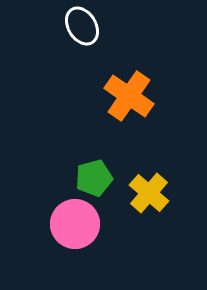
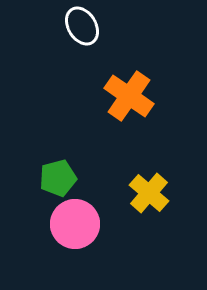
green pentagon: moved 36 px left
